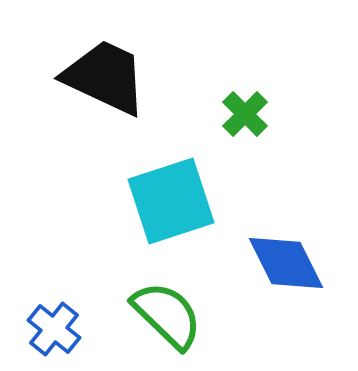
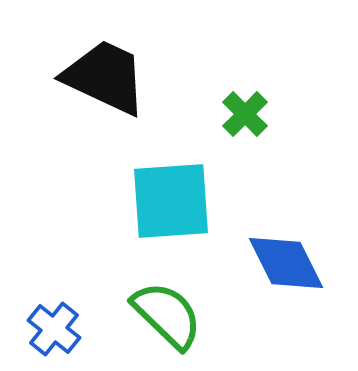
cyan square: rotated 14 degrees clockwise
